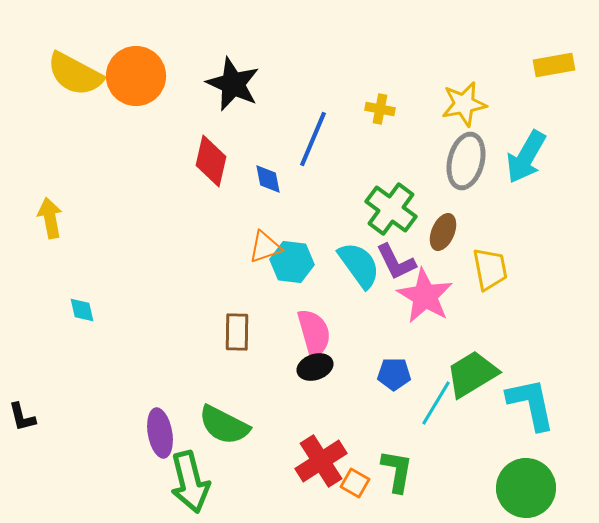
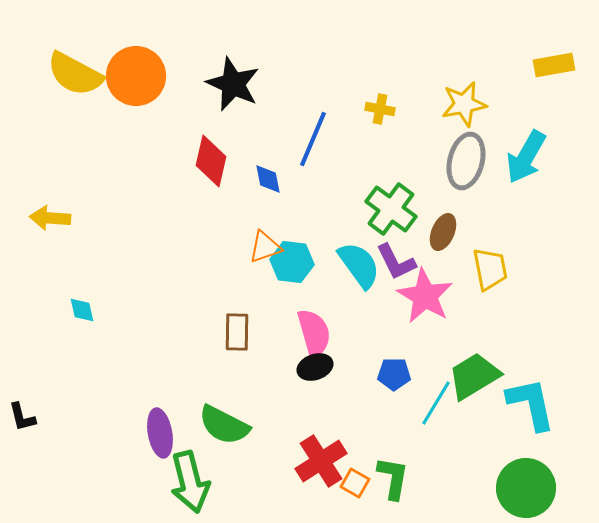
yellow arrow: rotated 75 degrees counterclockwise
green trapezoid: moved 2 px right, 2 px down
green L-shape: moved 4 px left, 7 px down
